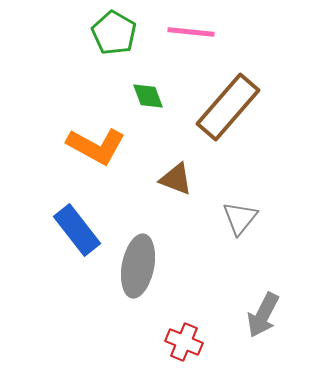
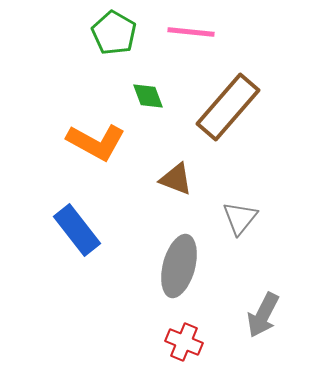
orange L-shape: moved 4 px up
gray ellipse: moved 41 px right; rotated 4 degrees clockwise
